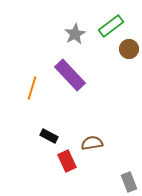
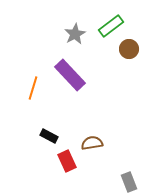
orange line: moved 1 px right
